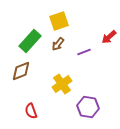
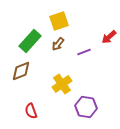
purple hexagon: moved 2 px left
